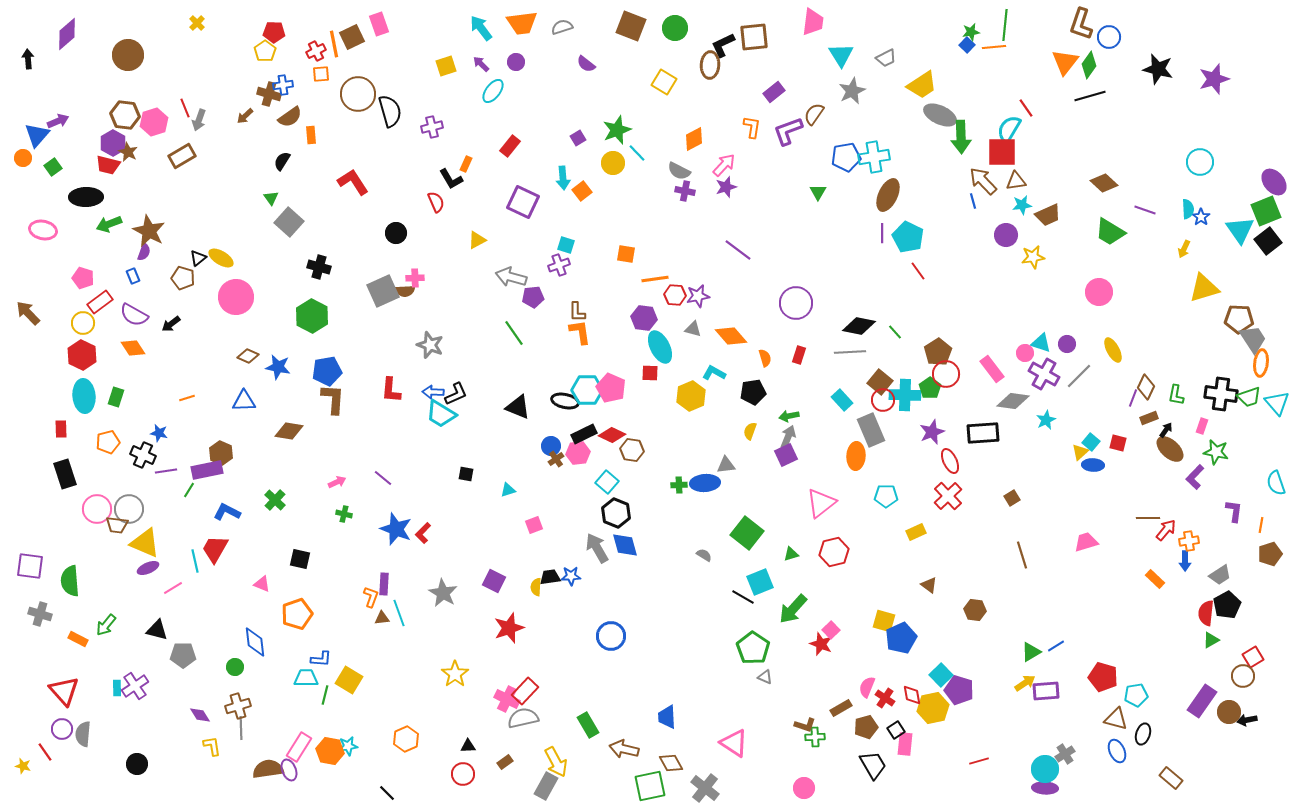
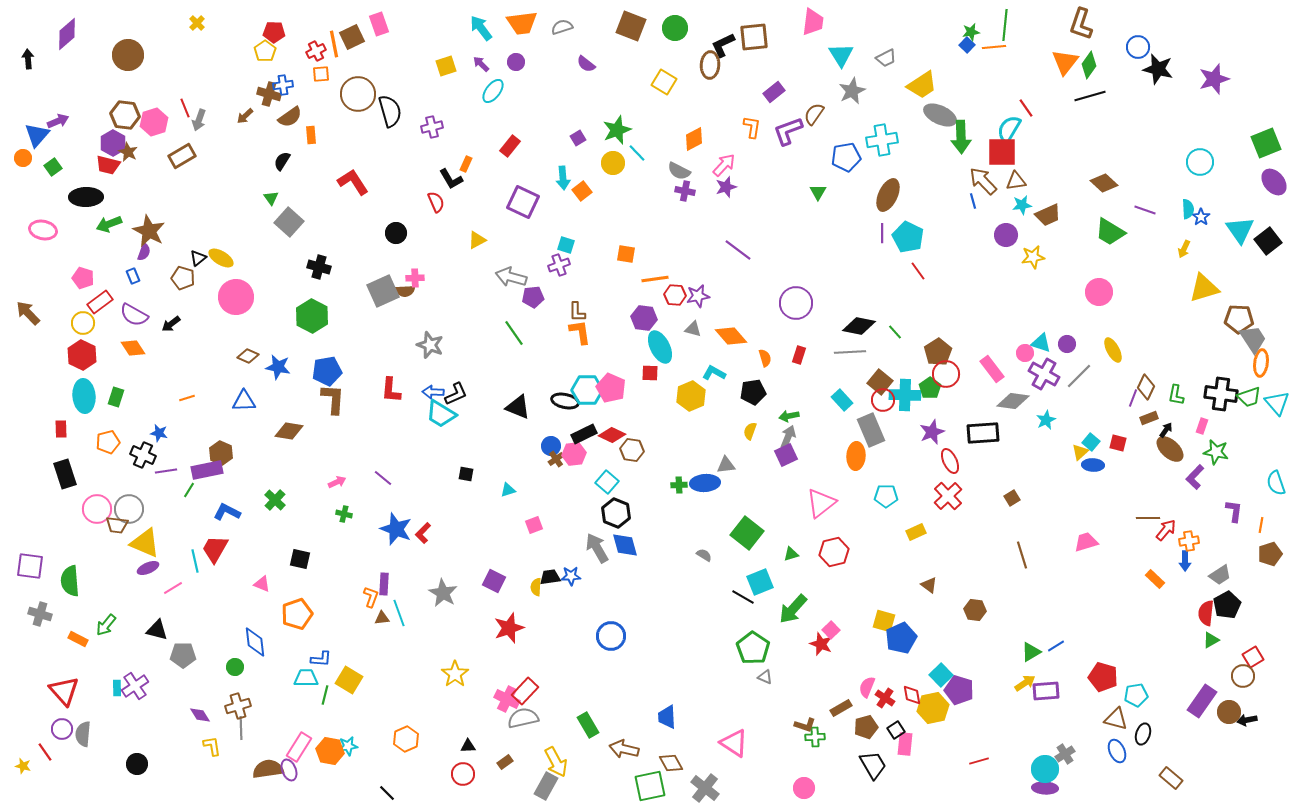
blue circle at (1109, 37): moved 29 px right, 10 px down
cyan cross at (874, 157): moved 8 px right, 17 px up
green square at (1266, 211): moved 68 px up
pink hexagon at (578, 453): moved 4 px left, 1 px down
